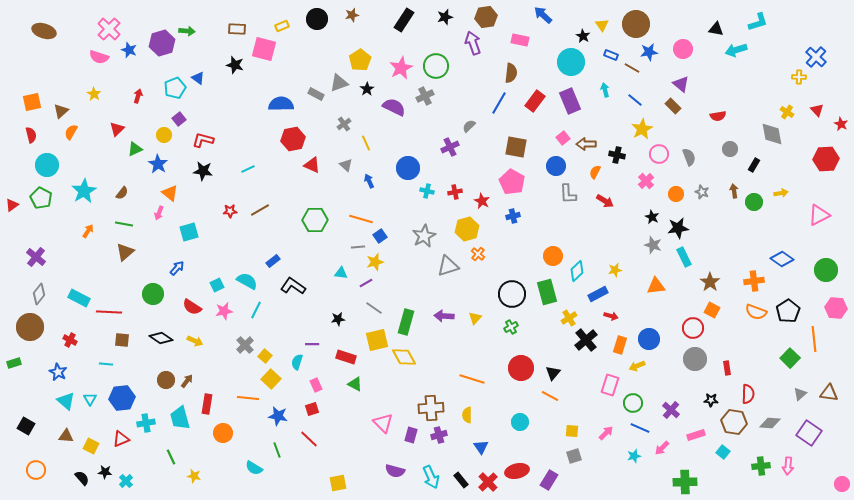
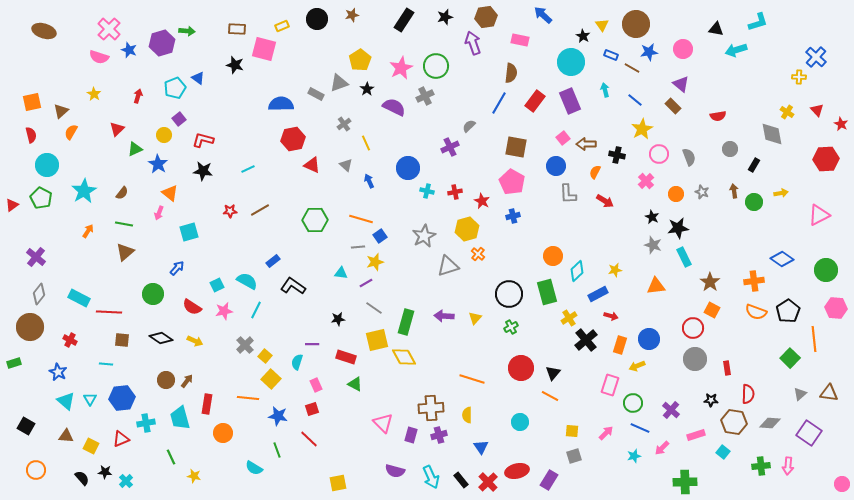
black circle at (512, 294): moved 3 px left
